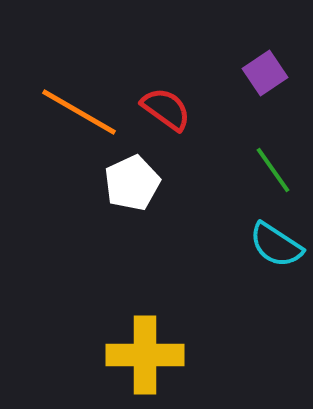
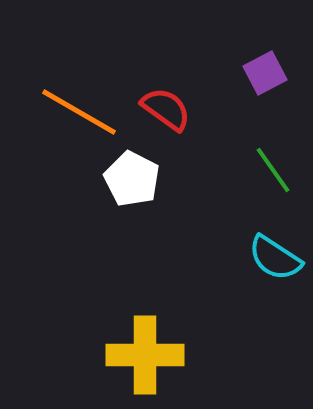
purple square: rotated 6 degrees clockwise
white pentagon: moved 4 px up; rotated 20 degrees counterclockwise
cyan semicircle: moved 1 px left, 13 px down
